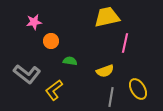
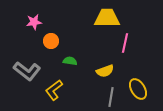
yellow trapezoid: moved 1 px down; rotated 12 degrees clockwise
gray L-shape: moved 3 px up
